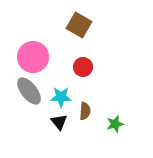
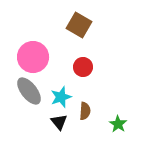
cyan star: rotated 20 degrees counterclockwise
green star: moved 3 px right; rotated 24 degrees counterclockwise
